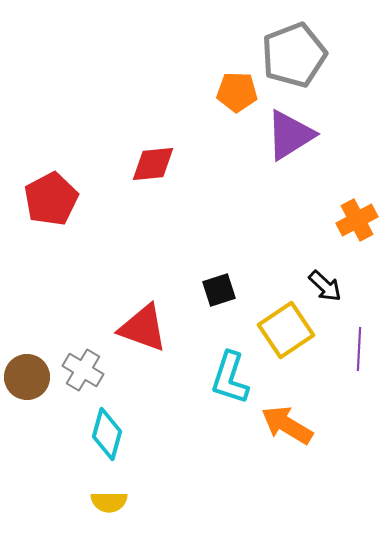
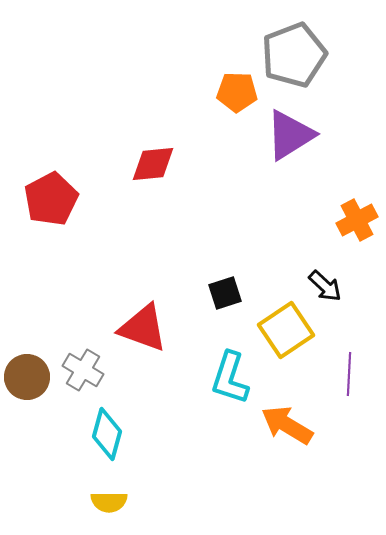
black square: moved 6 px right, 3 px down
purple line: moved 10 px left, 25 px down
